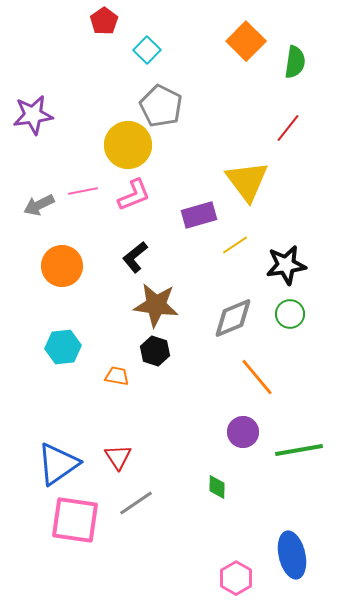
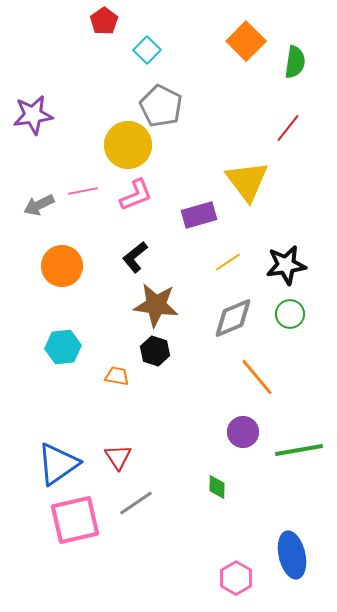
pink L-shape: moved 2 px right
yellow line: moved 7 px left, 17 px down
pink square: rotated 21 degrees counterclockwise
